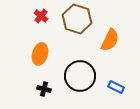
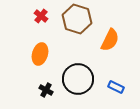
black circle: moved 2 px left, 3 px down
black cross: moved 2 px right, 1 px down; rotated 16 degrees clockwise
